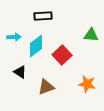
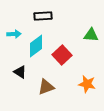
cyan arrow: moved 3 px up
